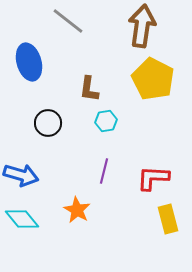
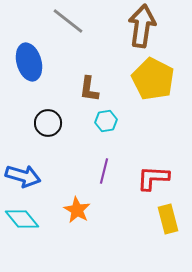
blue arrow: moved 2 px right, 1 px down
